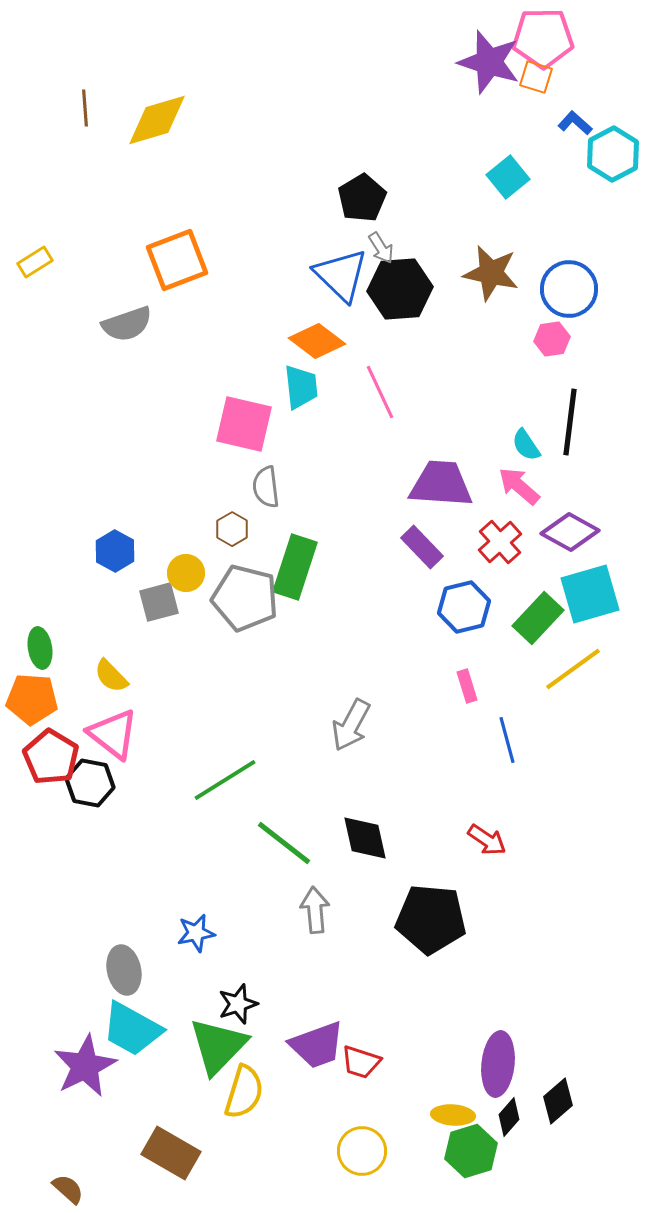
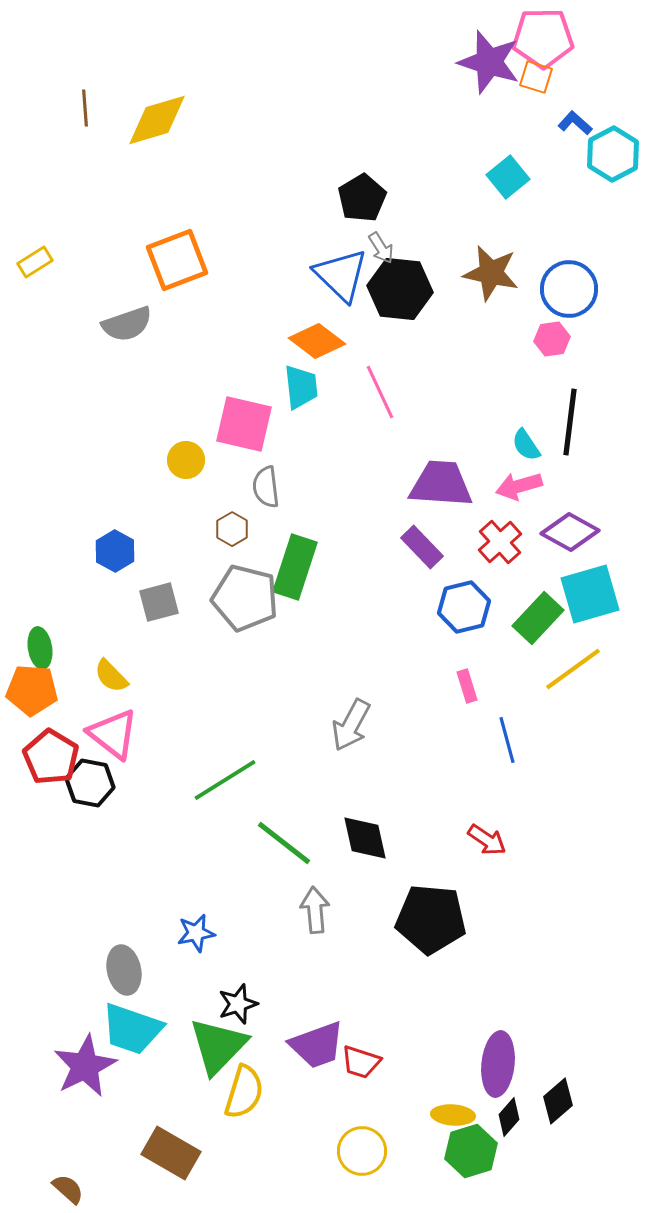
black hexagon at (400, 289): rotated 10 degrees clockwise
pink arrow at (519, 486): rotated 57 degrees counterclockwise
yellow circle at (186, 573): moved 113 px up
orange pentagon at (32, 699): moved 9 px up
cyan trapezoid at (132, 1029): rotated 10 degrees counterclockwise
